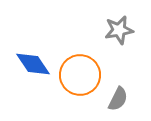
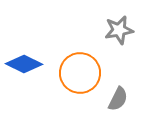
blue diamond: moved 9 px left; rotated 30 degrees counterclockwise
orange circle: moved 2 px up
